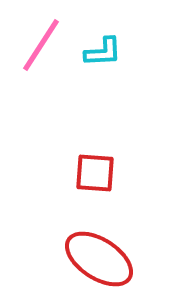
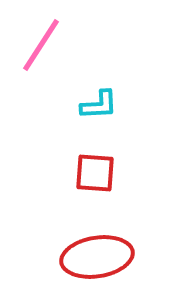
cyan L-shape: moved 4 px left, 53 px down
red ellipse: moved 2 px left, 2 px up; rotated 42 degrees counterclockwise
